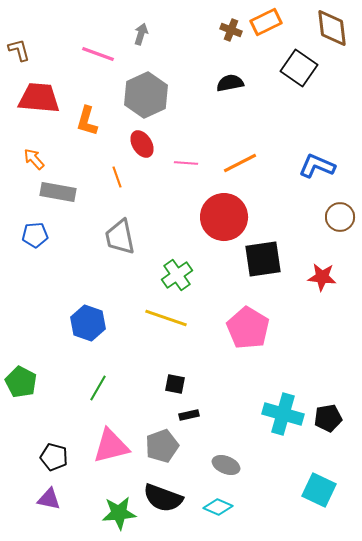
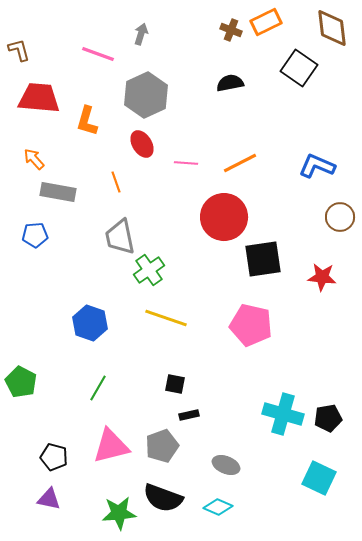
orange line at (117, 177): moved 1 px left, 5 px down
green cross at (177, 275): moved 28 px left, 5 px up
blue hexagon at (88, 323): moved 2 px right
pink pentagon at (248, 328): moved 3 px right, 3 px up; rotated 18 degrees counterclockwise
cyan square at (319, 490): moved 12 px up
